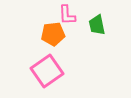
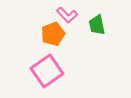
pink L-shape: rotated 40 degrees counterclockwise
orange pentagon: rotated 15 degrees counterclockwise
